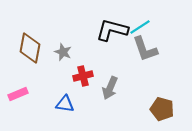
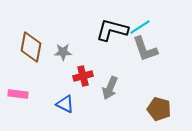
brown diamond: moved 1 px right, 1 px up
gray star: rotated 24 degrees counterclockwise
pink rectangle: rotated 30 degrees clockwise
blue triangle: rotated 18 degrees clockwise
brown pentagon: moved 3 px left
